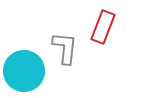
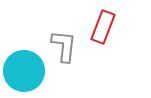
gray L-shape: moved 1 px left, 2 px up
